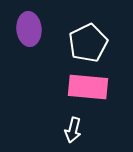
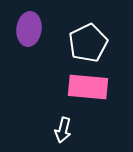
purple ellipse: rotated 12 degrees clockwise
white arrow: moved 10 px left
